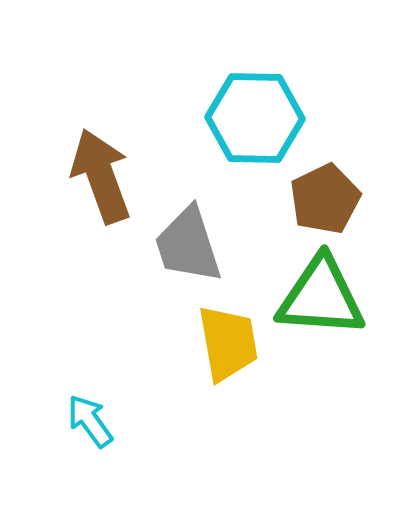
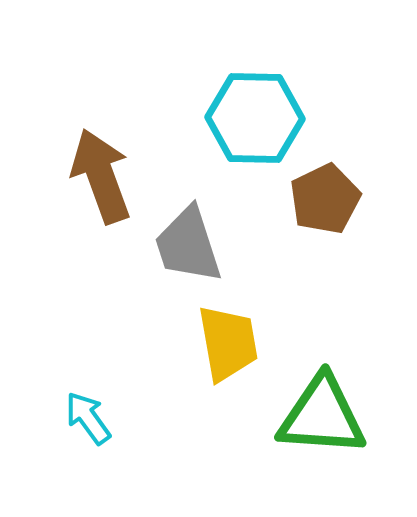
green triangle: moved 1 px right, 119 px down
cyan arrow: moved 2 px left, 3 px up
